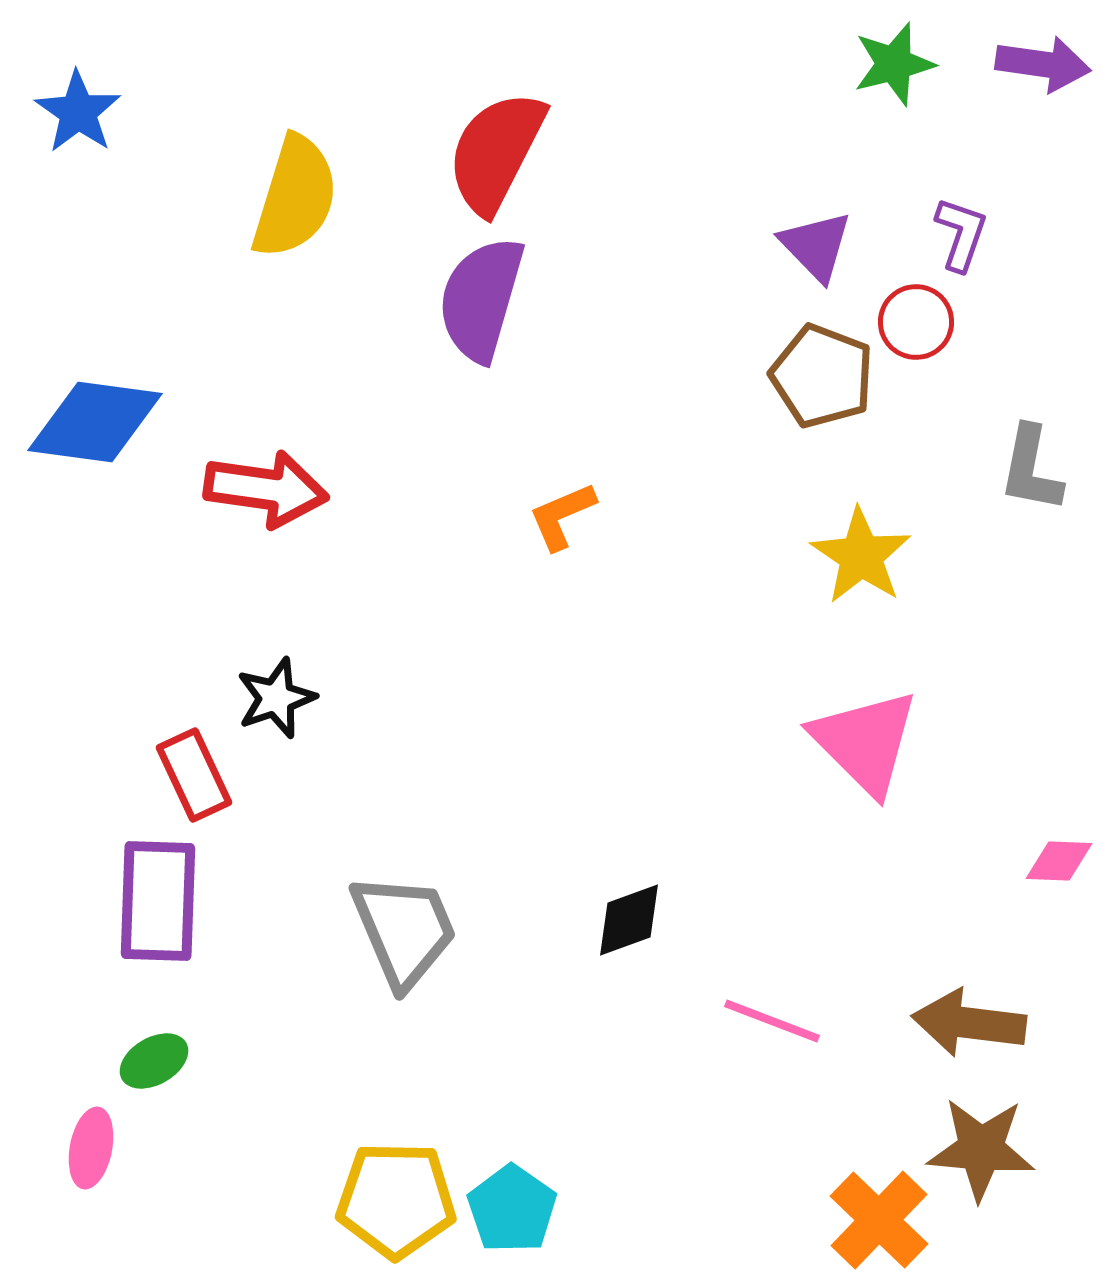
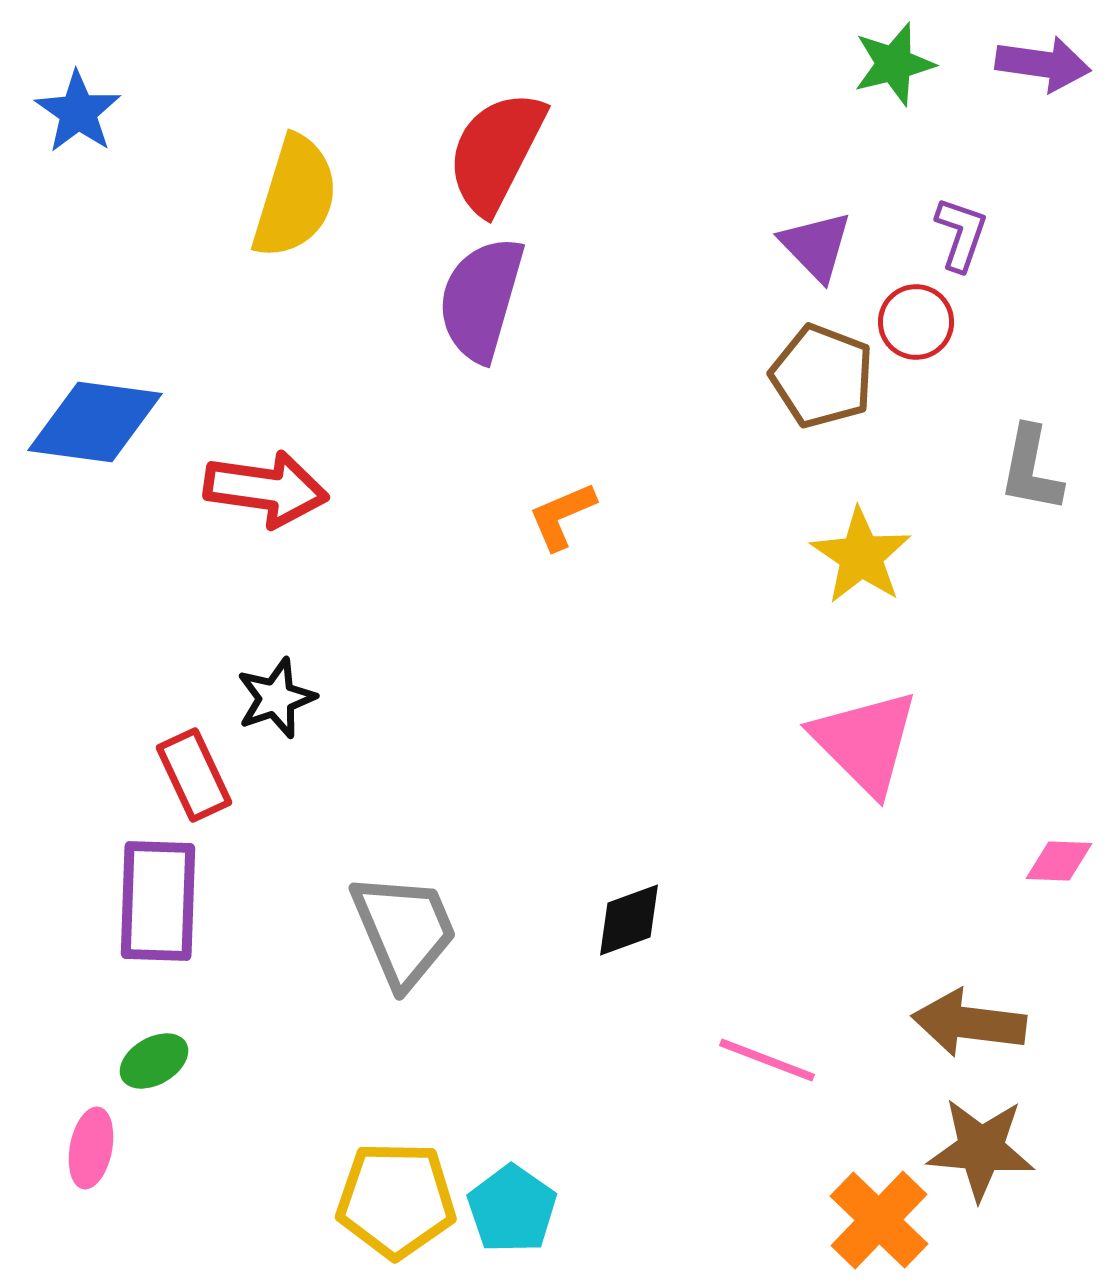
pink line: moved 5 px left, 39 px down
